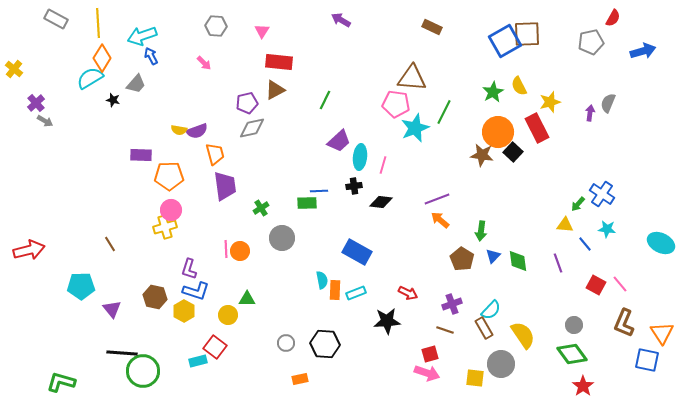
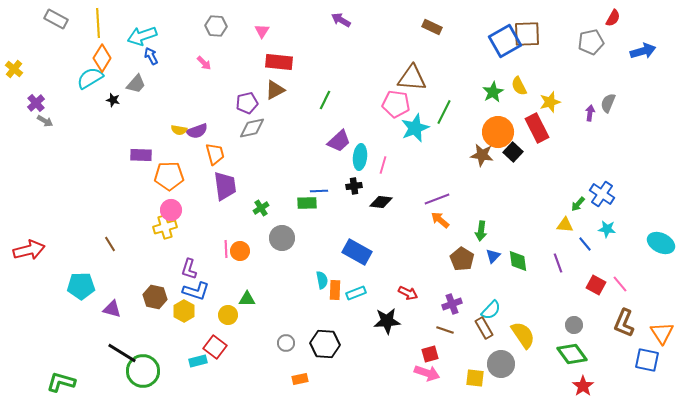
purple triangle at (112, 309): rotated 36 degrees counterclockwise
black line at (122, 353): rotated 28 degrees clockwise
